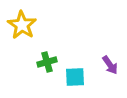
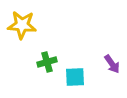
yellow star: rotated 28 degrees counterclockwise
purple arrow: moved 2 px right, 1 px up
